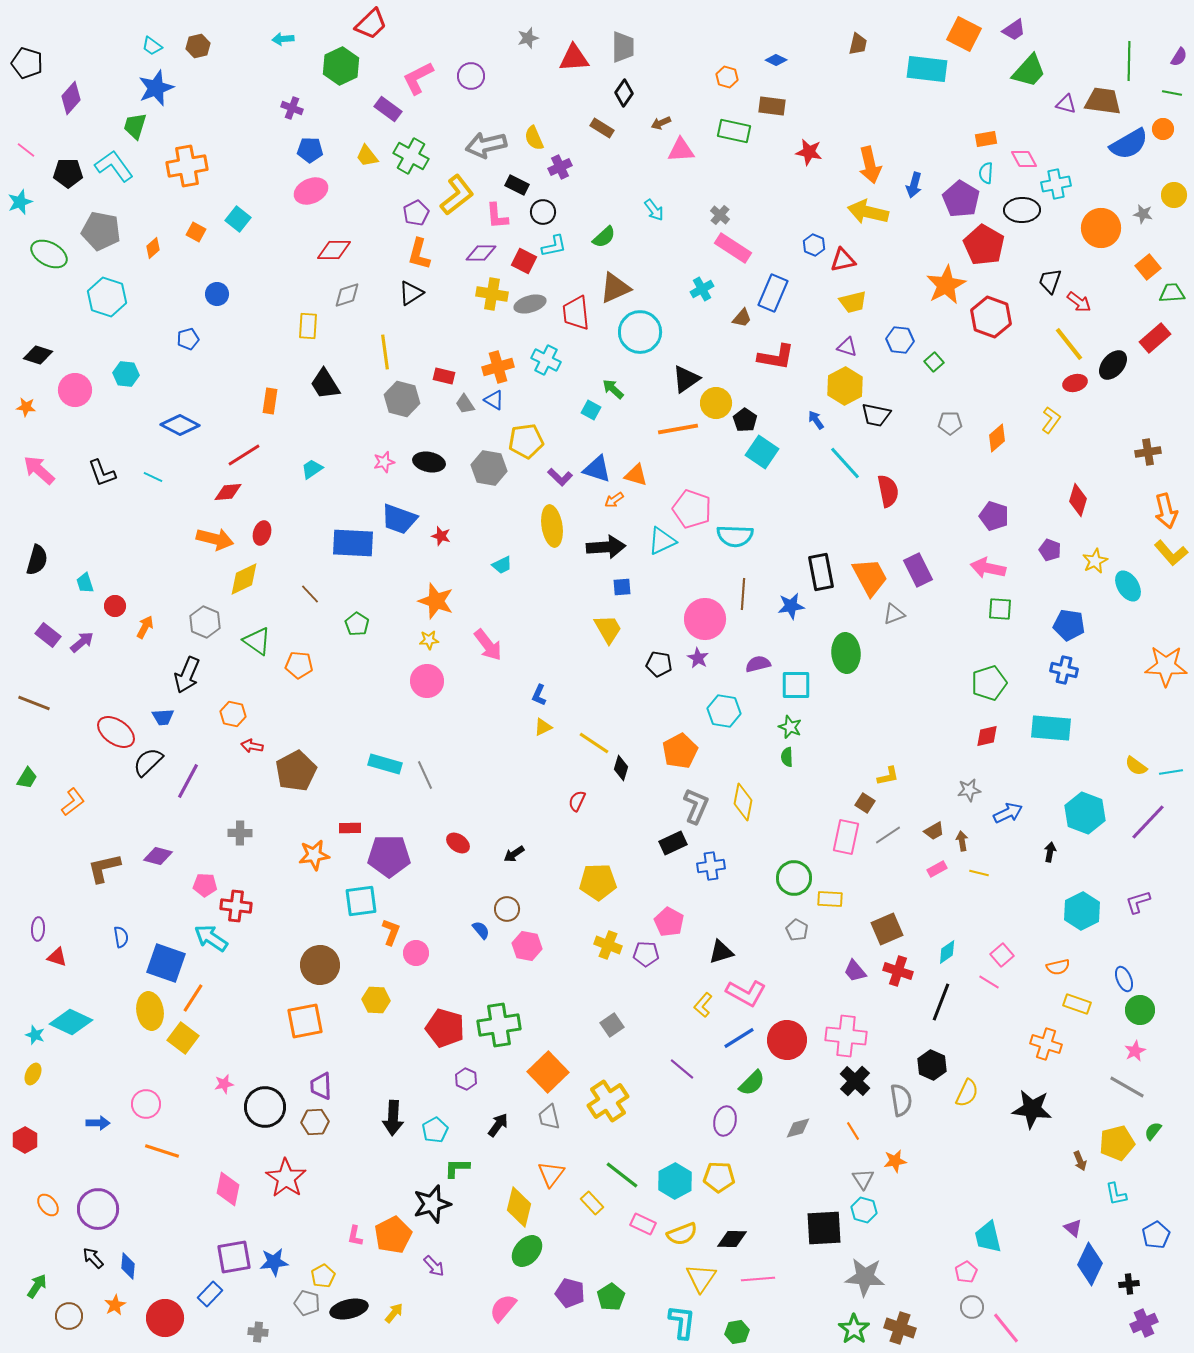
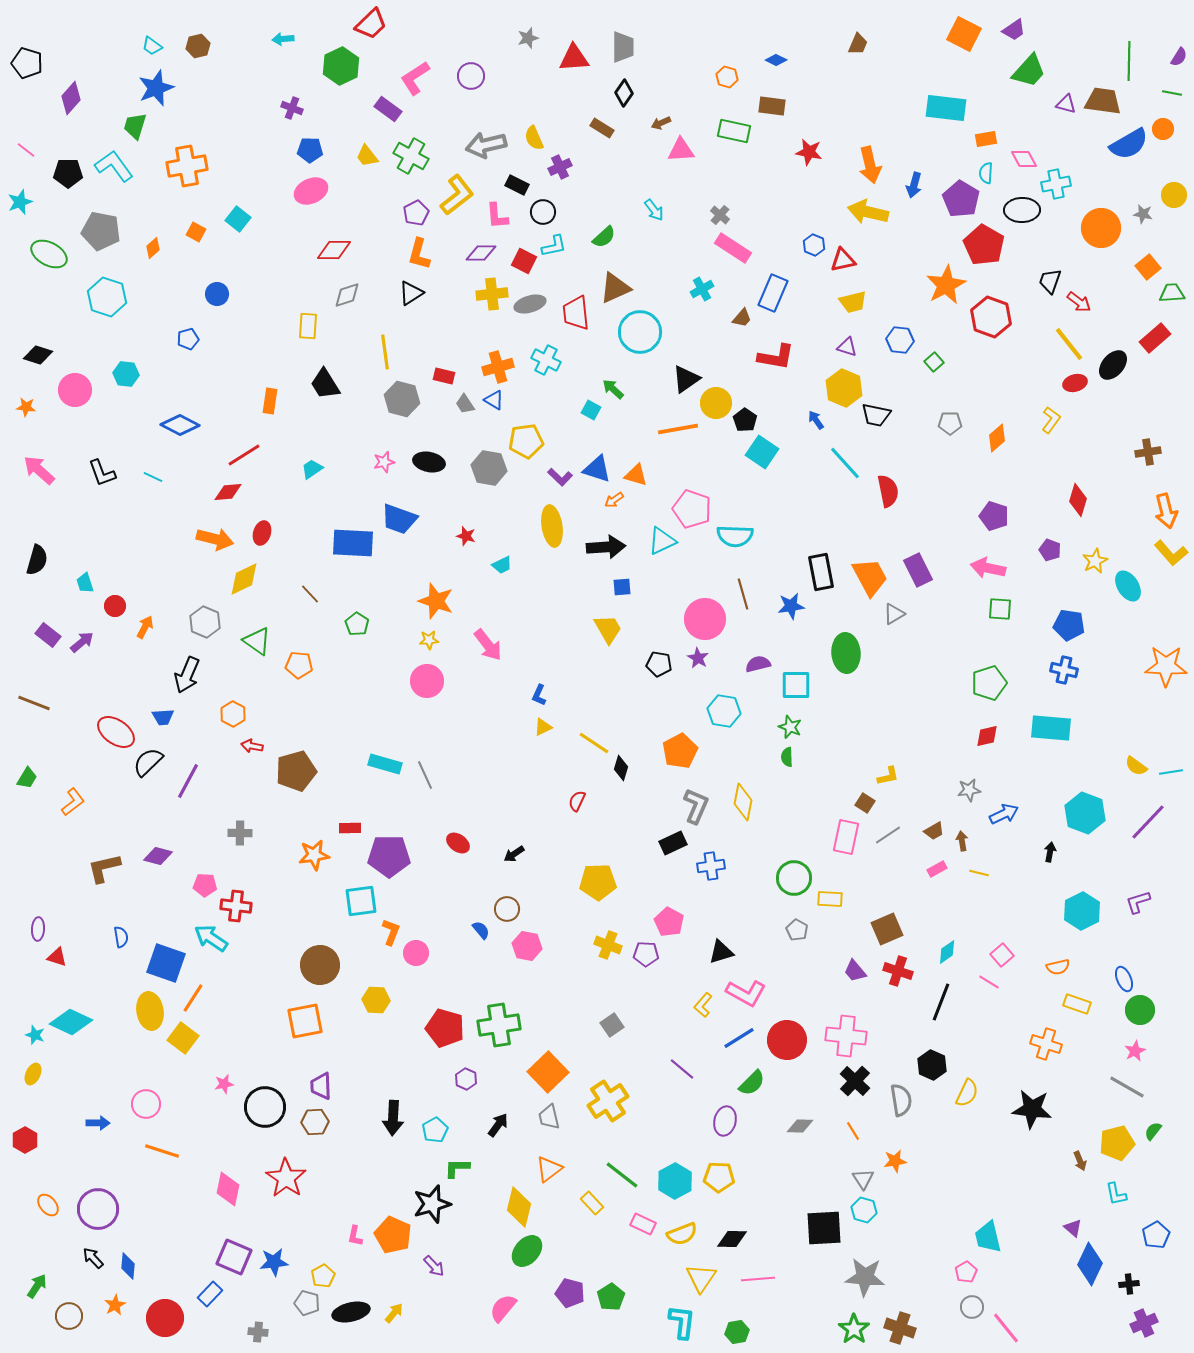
brown trapezoid at (858, 44): rotated 10 degrees clockwise
cyan rectangle at (927, 69): moved 19 px right, 39 px down
pink L-shape at (418, 78): moved 3 px left; rotated 6 degrees counterclockwise
yellow cross at (492, 294): rotated 16 degrees counterclockwise
yellow hexagon at (845, 386): moved 1 px left, 2 px down; rotated 9 degrees counterclockwise
red star at (441, 536): moved 25 px right
brown line at (743, 594): rotated 20 degrees counterclockwise
gray triangle at (894, 614): rotated 10 degrees counterclockwise
orange hexagon at (233, 714): rotated 15 degrees clockwise
brown pentagon at (296, 771): rotated 12 degrees clockwise
blue arrow at (1008, 813): moved 4 px left, 1 px down
gray diamond at (798, 1128): moved 2 px right, 2 px up; rotated 16 degrees clockwise
orange triangle at (551, 1174): moved 2 px left, 5 px up; rotated 16 degrees clockwise
orange pentagon at (393, 1235): rotated 21 degrees counterclockwise
purple square at (234, 1257): rotated 33 degrees clockwise
black ellipse at (349, 1309): moved 2 px right, 3 px down
